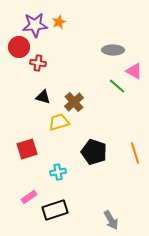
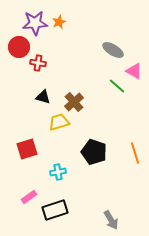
purple star: moved 2 px up
gray ellipse: rotated 30 degrees clockwise
